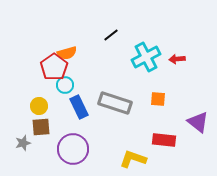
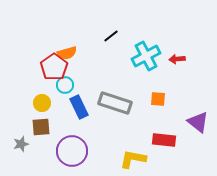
black line: moved 1 px down
cyan cross: moved 1 px up
yellow circle: moved 3 px right, 3 px up
gray star: moved 2 px left, 1 px down
purple circle: moved 1 px left, 2 px down
yellow L-shape: rotated 8 degrees counterclockwise
